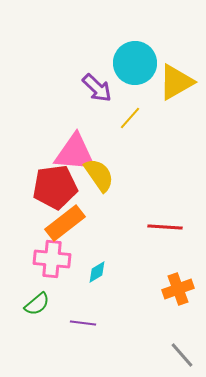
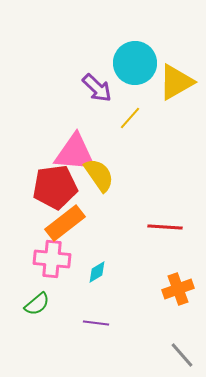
purple line: moved 13 px right
